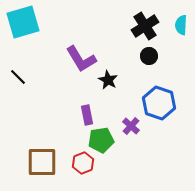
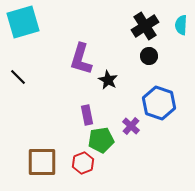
purple L-shape: rotated 48 degrees clockwise
